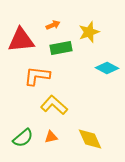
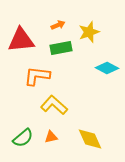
orange arrow: moved 5 px right
